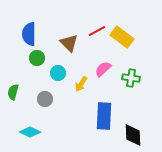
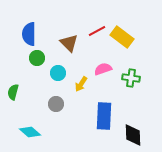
pink semicircle: rotated 24 degrees clockwise
gray circle: moved 11 px right, 5 px down
cyan diamond: rotated 15 degrees clockwise
